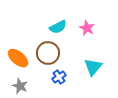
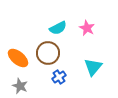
cyan semicircle: moved 1 px down
